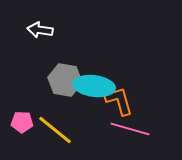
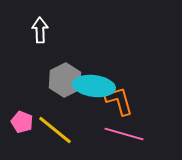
white arrow: rotated 80 degrees clockwise
gray hexagon: rotated 24 degrees clockwise
pink pentagon: rotated 20 degrees clockwise
pink line: moved 6 px left, 5 px down
